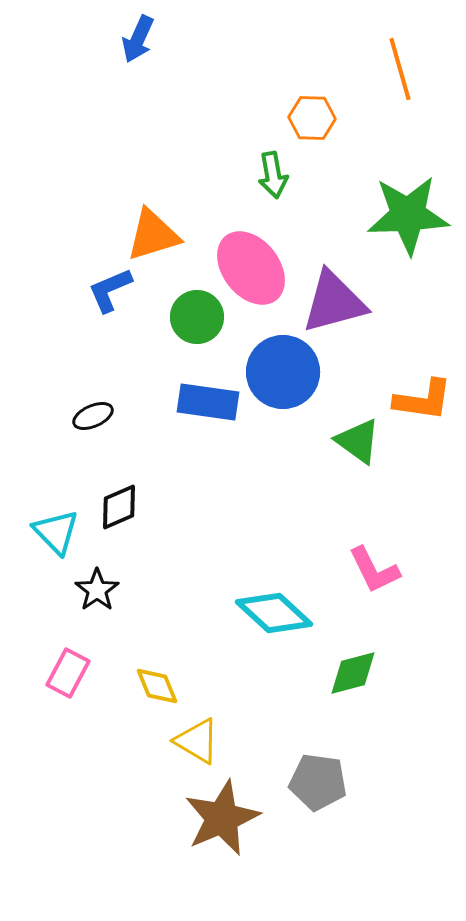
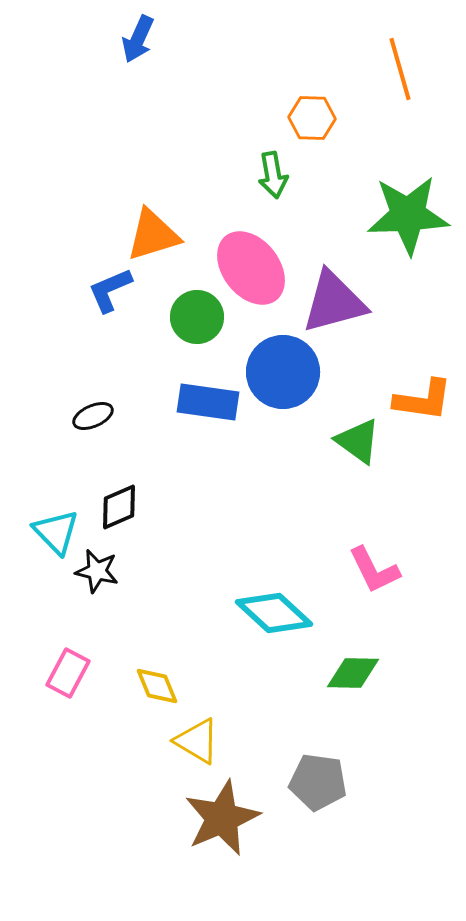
black star: moved 19 px up; rotated 24 degrees counterclockwise
green diamond: rotated 16 degrees clockwise
